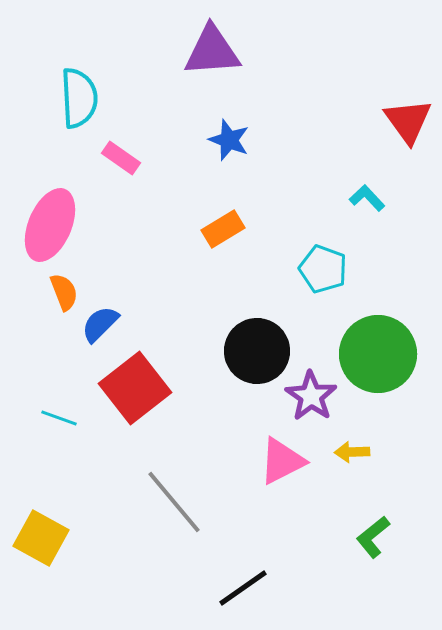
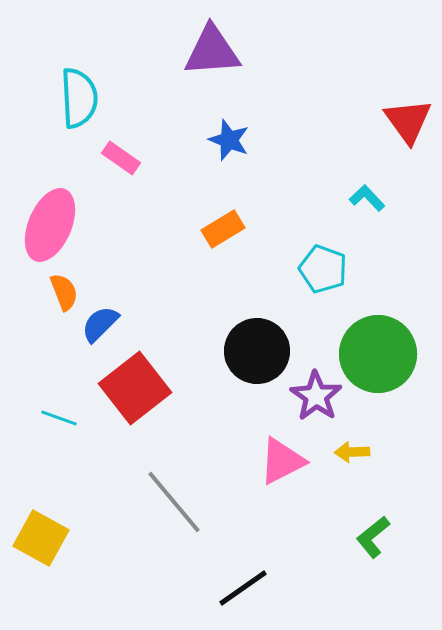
purple star: moved 5 px right
